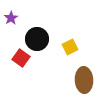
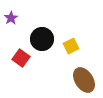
black circle: moved 5 px right
yellow square: moved 1 px right, 1 px up
brown ellipse: rotated 30 degrees counterclockwise
